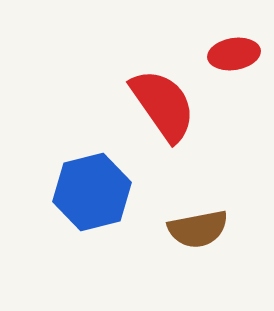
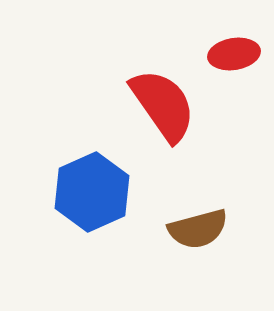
blue hexagon: rotated 10 degrees counterclockwise
brown semicircle: rotated 4 degrees counterclockwise
